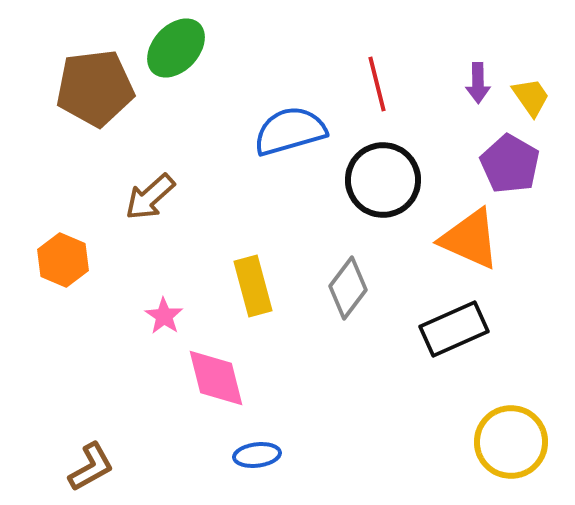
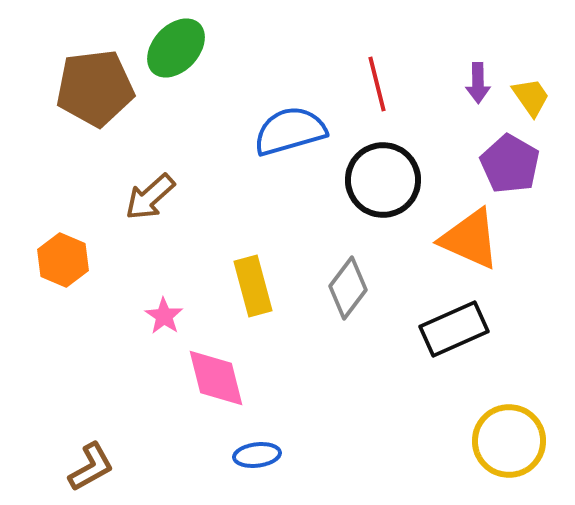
yellow circle: moved 2 px left, 1 px up
